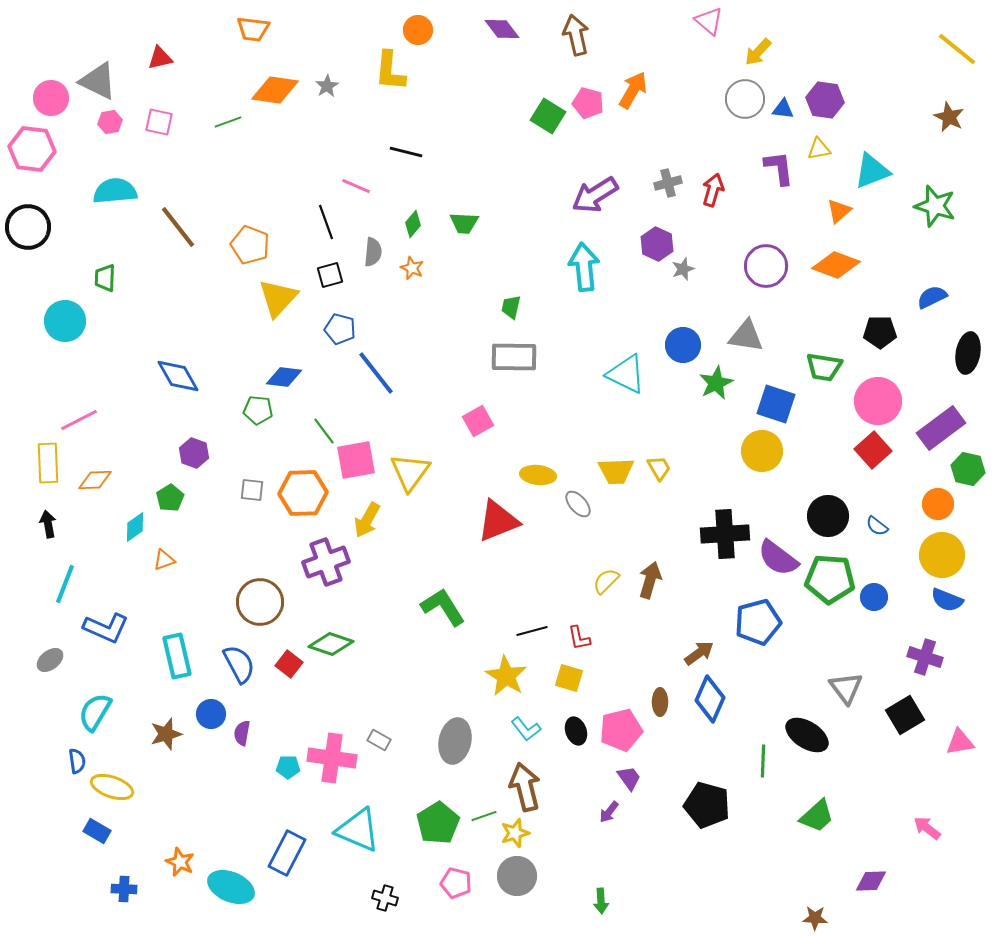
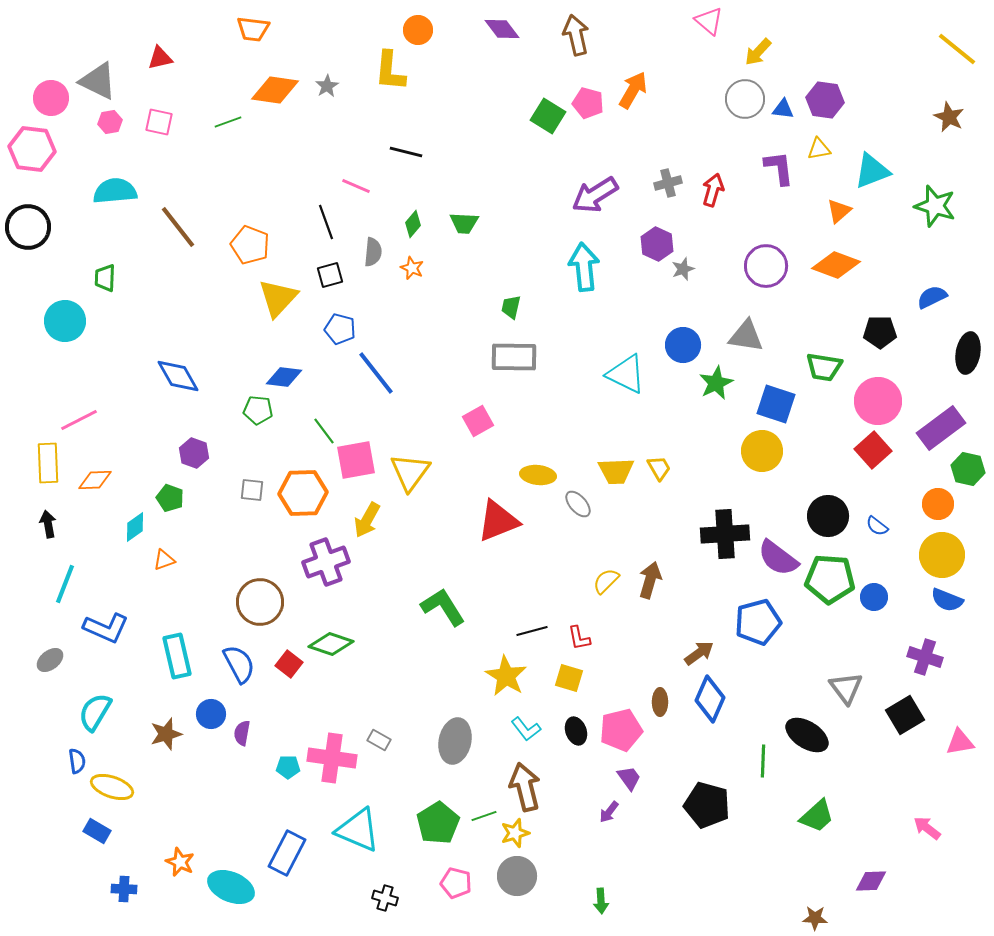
green pentagon at (170, 498): rotated 20 degrees counterclockwise
